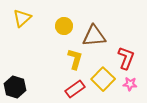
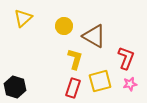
yellow triangle: moved 1 px right
brown triangle: rotated 35 degrees clockwise
yellow square: moved 3 px left, 2 px down; rotated 30 degrees clockwise
pink star: rotated 16 degrees counterclockwise
red rectangle: moved 2 px left, 1 px up; rotated 36 degrees counterclockwise
